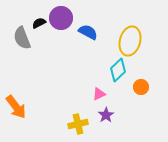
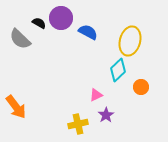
black semicircle: rotated 56 degrees clockwise
gray semicircle: moved 2 px left, 1 px down; rotated 25 degrees counterclockwise
pink triangle: moved 3 px left, 1 px down
